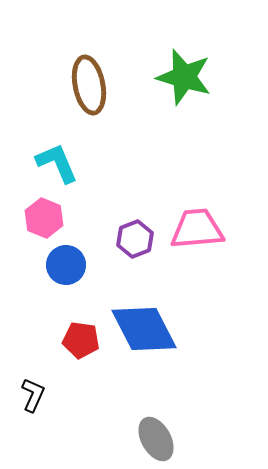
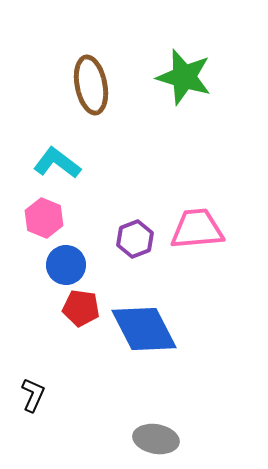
brown ellipse: moved 2 px right
cyan L-shape: rotated 30 degrees counterclockwise
red pentagon: moved 32 px up
gray ellipse: rotated 51 degrees counterclockwise
